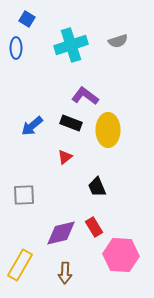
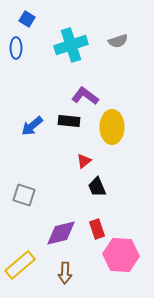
black rectangle: moved 2 px left, 2 px up; rotated 15 degrees counterclockwise
yellow ellipse: moved 4 px right, 3 px up
red triangle: moved 19 px right, 4 px down
gray square: rotated 20 degrees clockwise
red rectangle: moved 3 px right, 2 px down; rotated 12 degrees clockwise
yellow rectangle: rotated 20 degrees clockwise
